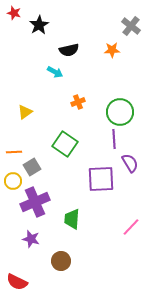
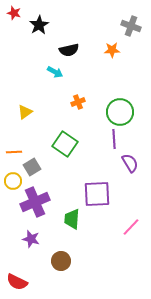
gray cross: rotated 18 degrees counterclockwise
purple square: moved 4 px left, 15 px down
